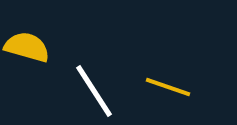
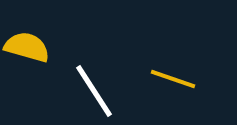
yellow line: moved 5 px right, 8 px up
